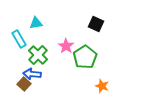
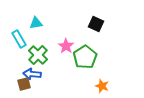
brown square: rotated 32 degrees clockwise
